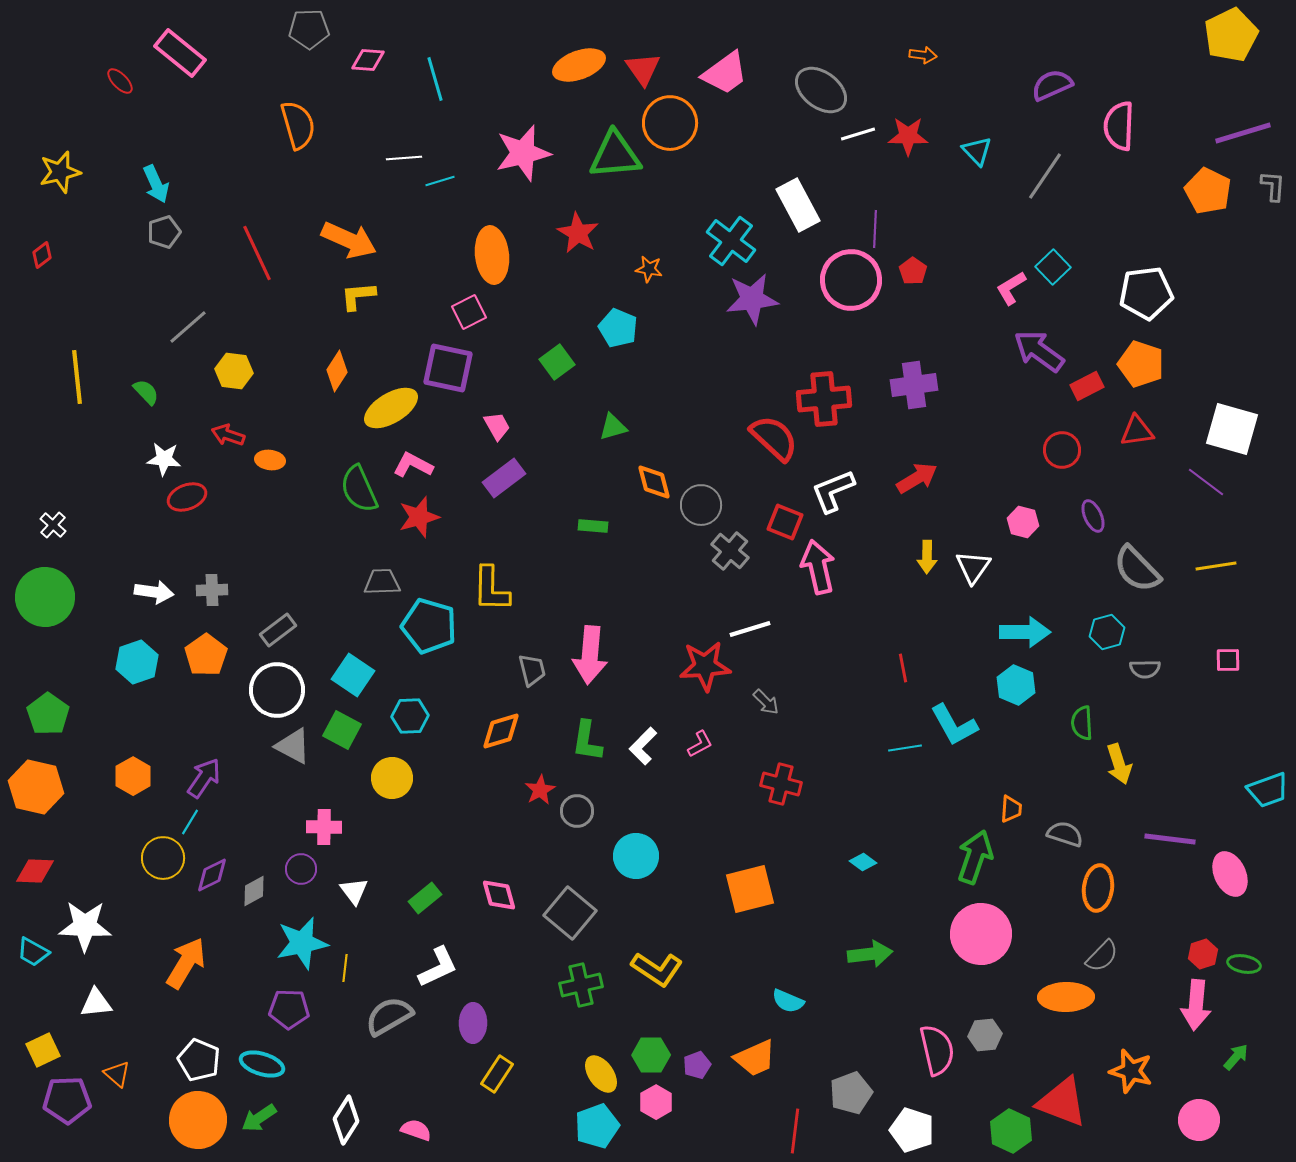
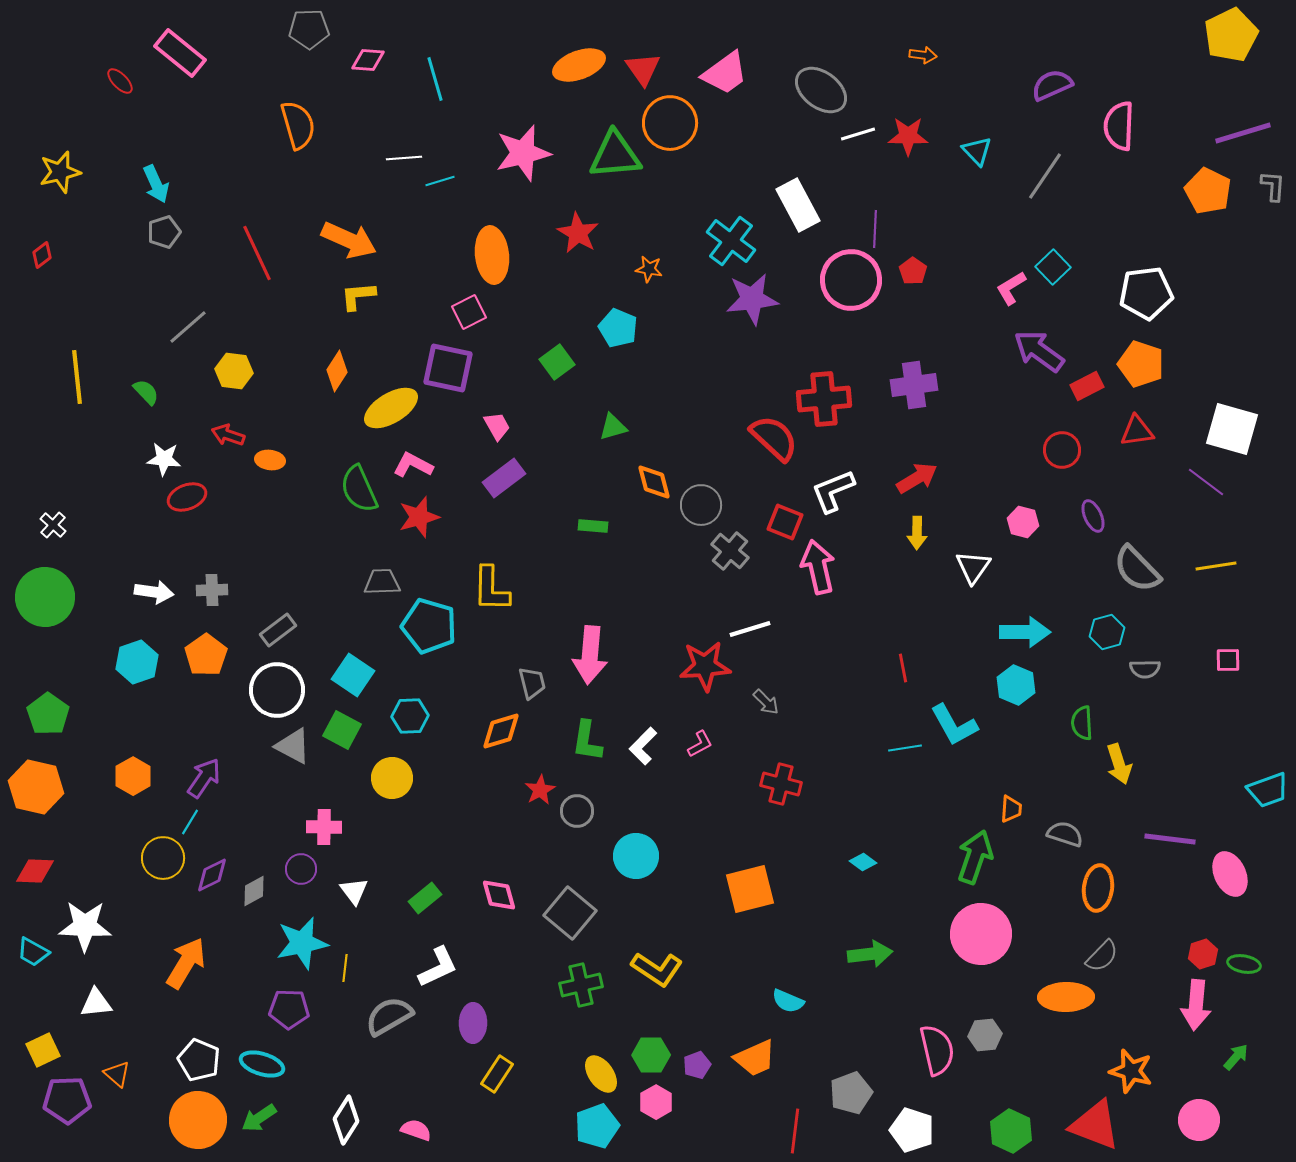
yellow arrow at (927, 557): moved 10 px left, 24 px up
gray trapezoid at (532, 670): moved 13 px down
red triangle at (1062, 1102): moved 33 px right, 23 px down
